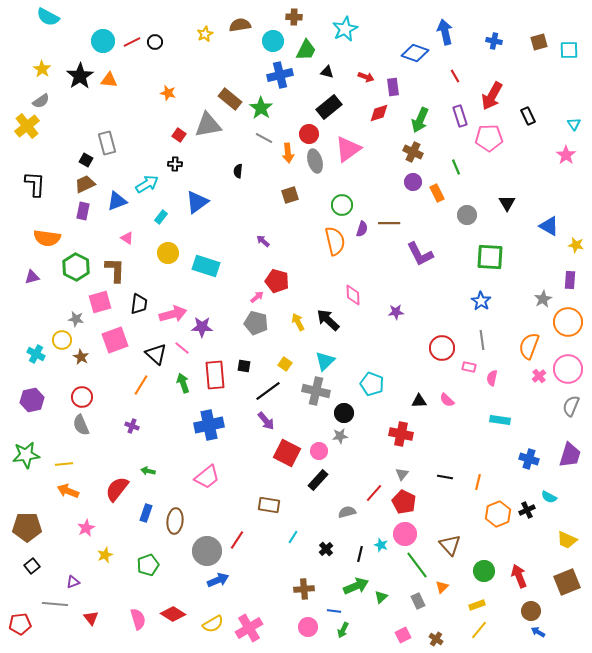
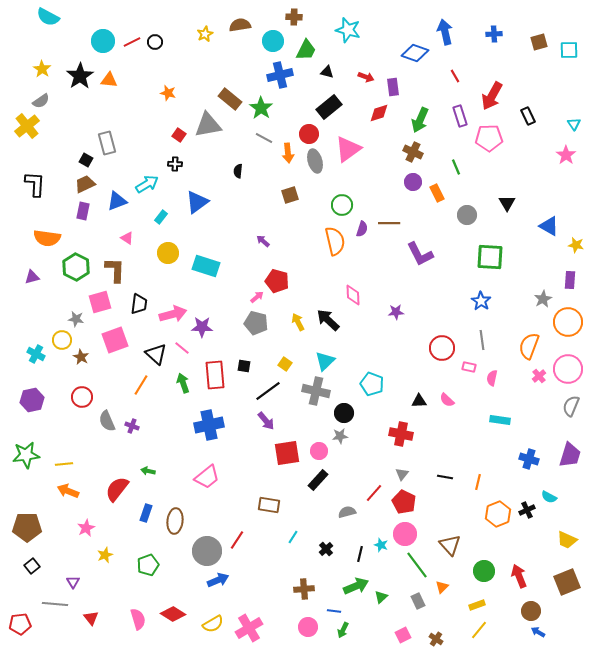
cyan star at (345, 29): moved 3 px right, 1 px down; rotated 30 degrees counterclockwise
blue cross at (494, 41): moved 7 px up; rotated 14 degrees counterclockwise
gray semicircle at (81, 425): moved 26 px right, 4 px up
red square at (287, 453): rotated 36 degrees counterclockwise
purple triangle at (73, 582): rotated 40 degrees counterclockwise
